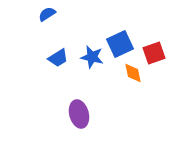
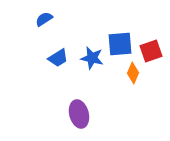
blue semicircle: moved 3 px left, 5 px down
blue square: rotated 20 degrees clockwise
red square: moved 3 px left, 2 px up
blue star: moved 1 px down
orange diamond: rotated 35 degrees clockwise
